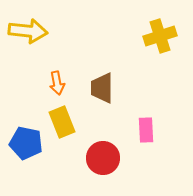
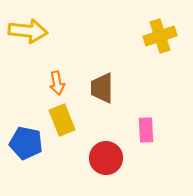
yellow rectangle: moved 2 px up
red circle: moved 3 px right
